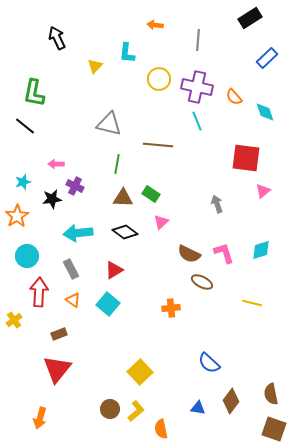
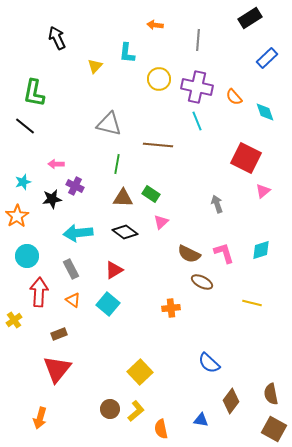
red square at (246, 158): rotated 20 degrees clockwise
blue triangle at (198, 408): moved 3 px right, 12 px down
brown square at (274, 429): rotated 10 degrees clockwise
